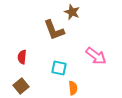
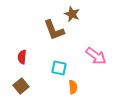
brown star: moved 2 px down
orange semicircle: moved 1 px up
